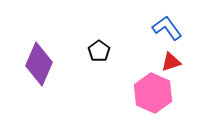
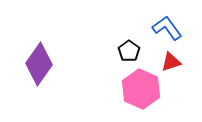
black pentagon: moved 30 px right
purple diamond: rotated 12 degrees clockwise
pink hexagon: moved 12 px left, 4 px up
